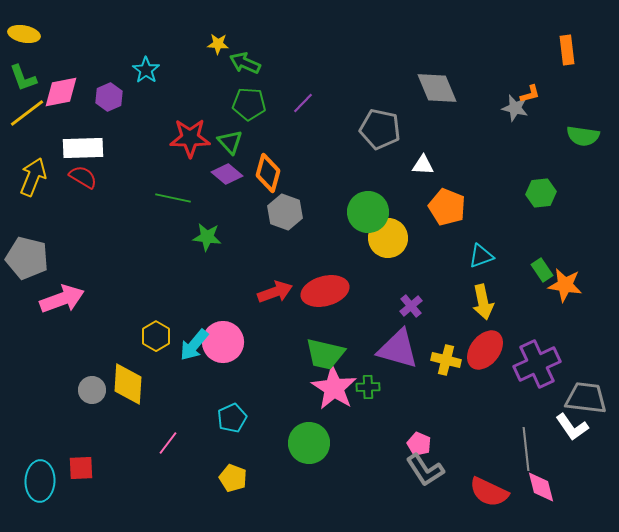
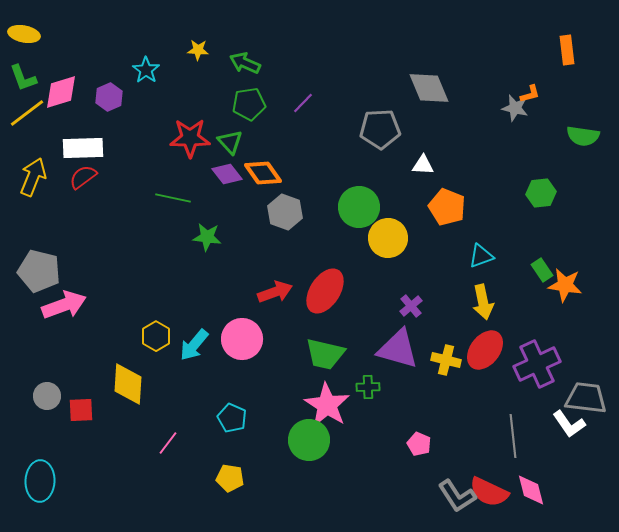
yellow star at (218, 44): moved 20 px left, 6 px down
gray diamond at (437, 88): moved 8 px left
pink diamond at (61, 92): rotated 6 degrees counterclockwise
green pentagon at (249, 104): rotated 12 degrees counterclockwise
gray pentagon at (380, 129): rotated 15 degrees counterclockwise
orange diamond at (268, 173): moved 5 px left; rotated 51 degrees counterclockwise
purple diamond at (227, 174): rotated 12 degrees clockwise
red semicircle at (83, 177): rotated 68 degrees counterclockwise
green circle at (368, 212): moved 9 px left, 5 px up
gray pentagon at (27, 258): moved 12 px right, 13 px down
red ellipse at (325, 291): rotated 42 degrees counterclockwise
pink arrow at (62, 299): moved 2 px right, 6 px down
pink circle at (223, 342): moved 19 px right, 3 px up
pink star at (334, 388): moved 7 px left, 17 px down
gray circle at (92, 390): moved 45 px left, 6 px down
cyan pentagon at (232, 418): rotated 24 degrees counterclockwise
white L-shape at (572, 427): moved 3 px left, 3 px up
green circle at (309, 443): moved 3 px up
gray line at (526, 449): moved 13 px left, 13 px up
red square at (81, 468): moved 58 px up
gray L-shape at (425, 470): moved 32 px right, 26 px down
yellow pentagon at (233, 478): moved 3 px left; rotated 12 degrees counterclockwise
pink diamond at (541, 487): moved 10 px left, 3 px down
